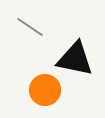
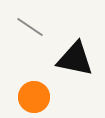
orange circle: moved 11 px left, 7 px down
